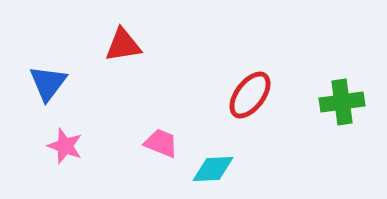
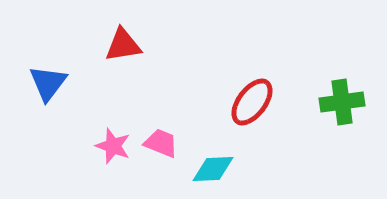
red ellipse: moved 2 px right, 7 px down
pink star: moved 48 px right
